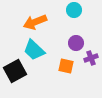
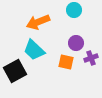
orange arrow: moved 3 px right
orange square: moved 4 px up
